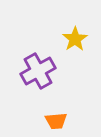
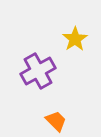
orange trapezoid: rotated 130 degrees counterclockwise
